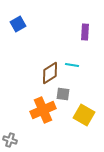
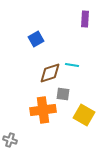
blue square: moved 18 px right, 15 px down
purple rectangle: moved 13 px up
brown diamond: rotated 15 degrees clockwise
orange cross: rotated 15 degrees clockwise
